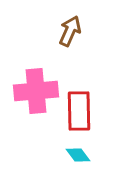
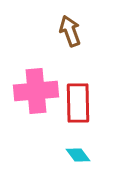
brown arrow: rotated 44 degrees counterclockwise
red rectangle: moved 1 px left, 8 px up
